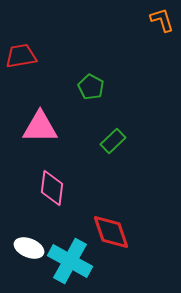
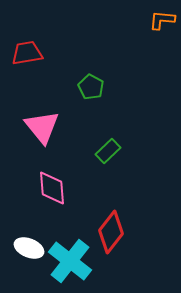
orange L-shape: rotated 68 degrees counterclockwise
red trapezoid: moved 6 px right, 3 px up
pink triangle: moved 2 px right; rotated 51 degrees clockwise
green rectangle: moved 5 px left, 10 px down
pink diamond: rotated 12 degrees counterclockwise
red diamond: rotated 57 degrees clockwise
cyan cross: rotated 9 degrees clockwise
